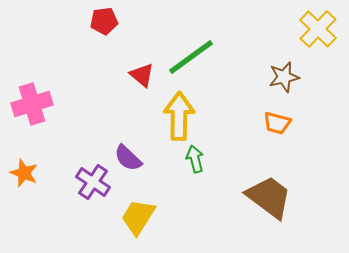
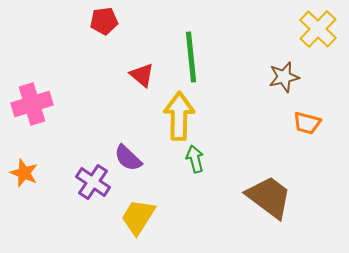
green line: rotated 60 degrees counterclockwise
orange trapezoid: moved 30 px right
